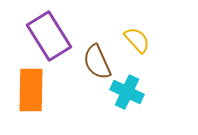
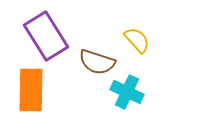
purple rectangle: moved 3 px left
brown semicircle: rotated 48 degrees counterclockwise
